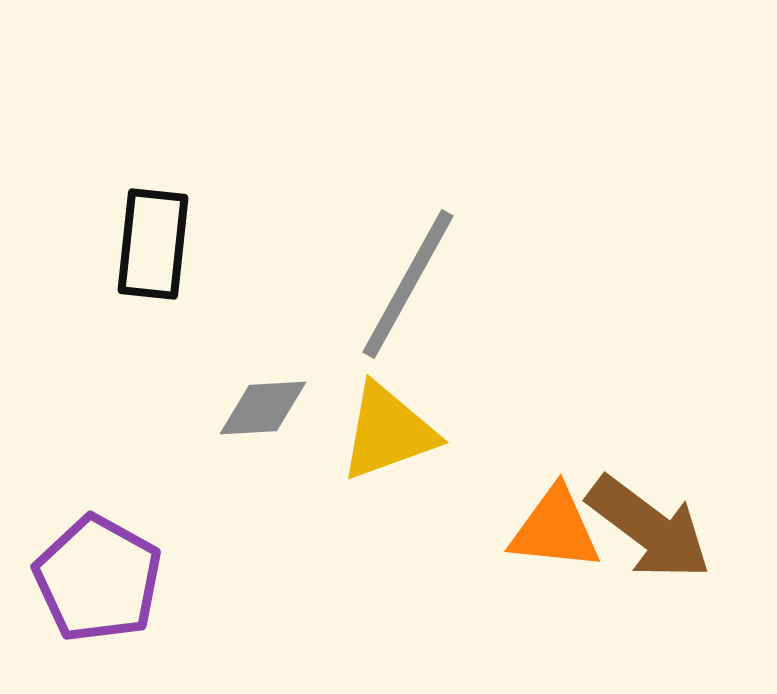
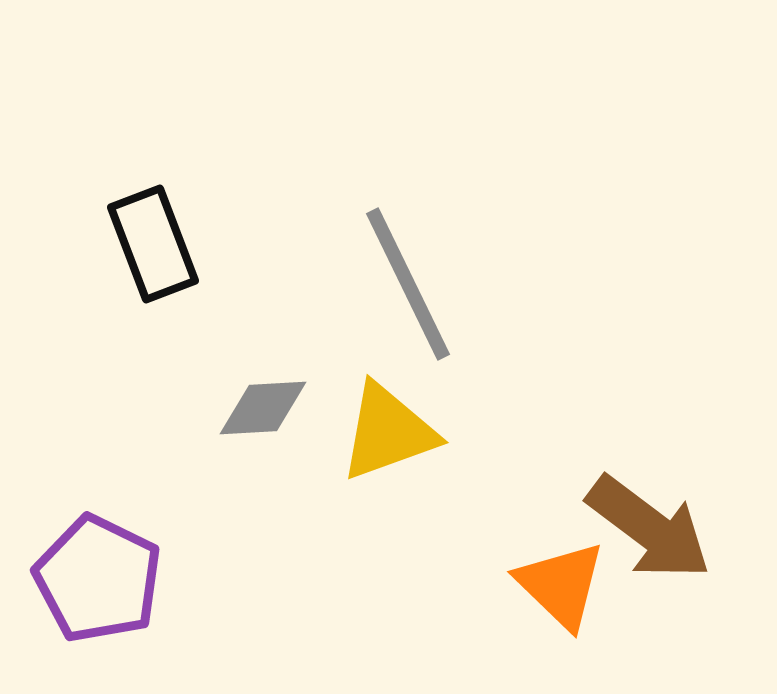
black rectangle: rotated 27 degrees counterclockwise
gray line: rotated 55 degrees counterclockwise
orange triangle: moved 6 px right, 56 px down; rotated 38 degrees clockwise
purple pentagon: rotated 3 degrees counterclockwise
